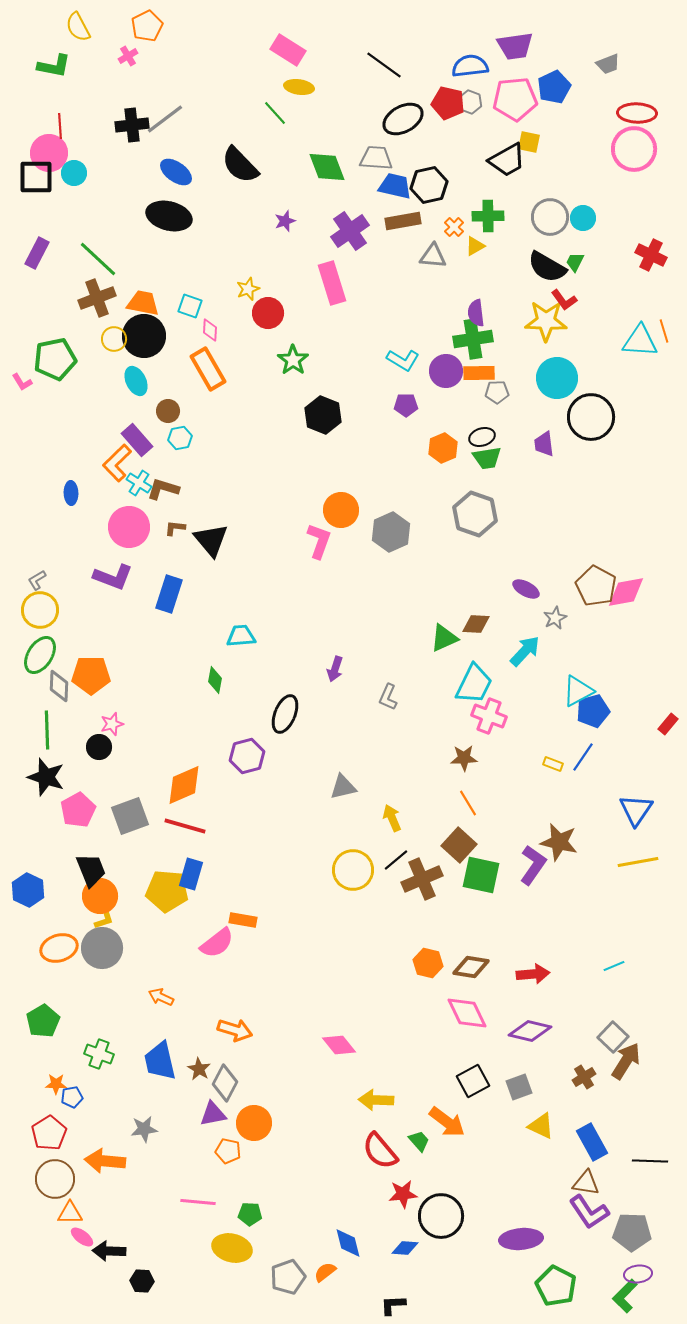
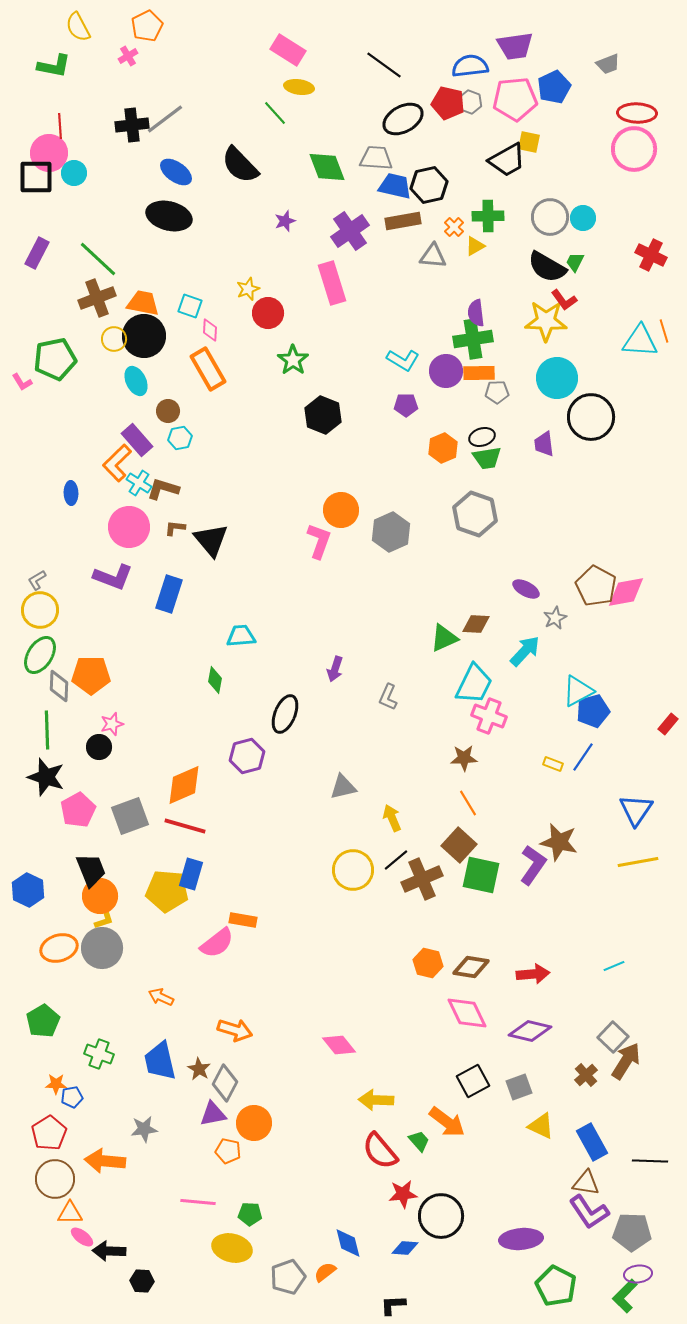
brown cross at (584, 1077): moved 2 px right, 2 px up; rotated 10 degrees counterclockwise
